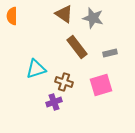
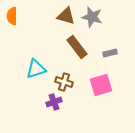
brown triangle: moved 2 px right, 2 px down; rotated 18 degrees counterclockwise
gray star: moved 1 px left, 1 px up
